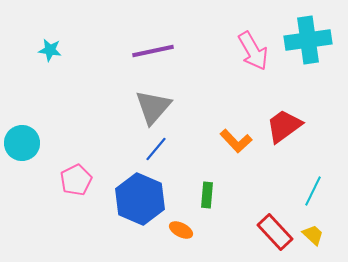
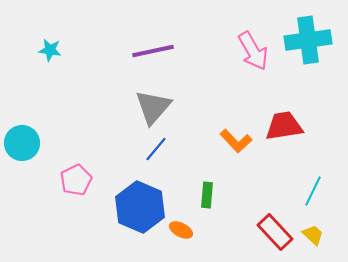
red trapezoid: rotated 27 degrees clockwise
blue hexagon: moved 8 px down
